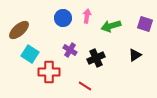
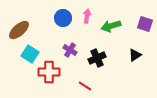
black cross: moved 1 px right
